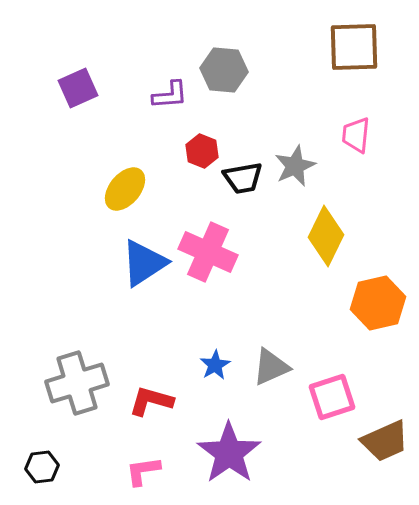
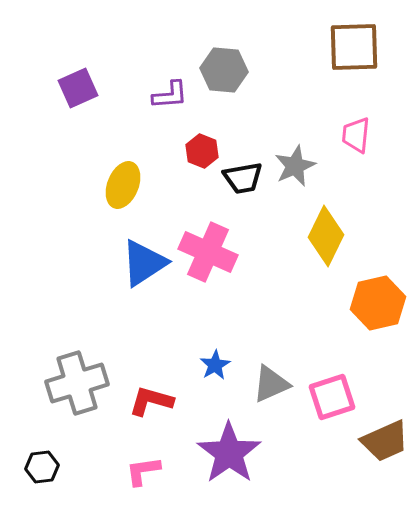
yellow ellipse: moved 2 px left, 4 px up; rotated 18 degrees counterclockwise
gray triangle: moved 17 px down
